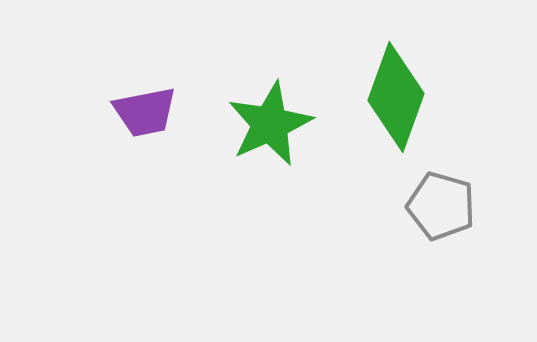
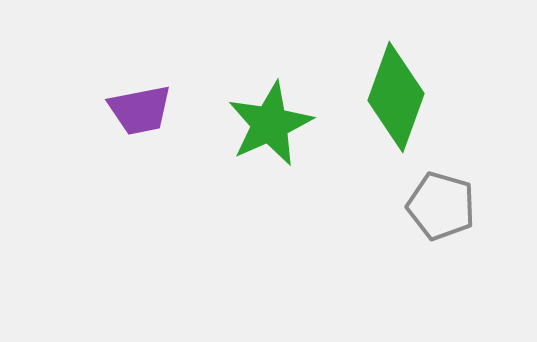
purple trapezoid: moved 5 px left, 2 px up
